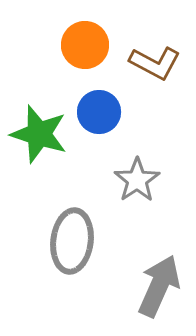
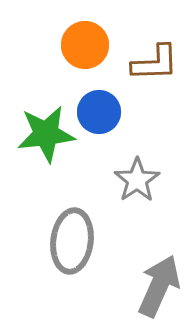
brown L-shape: rotated 30 degrees counterclockwise
green star: moved 7 px right; rotated 24 degrees counterclockwise
